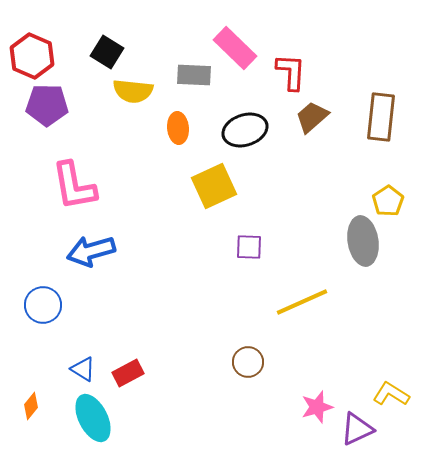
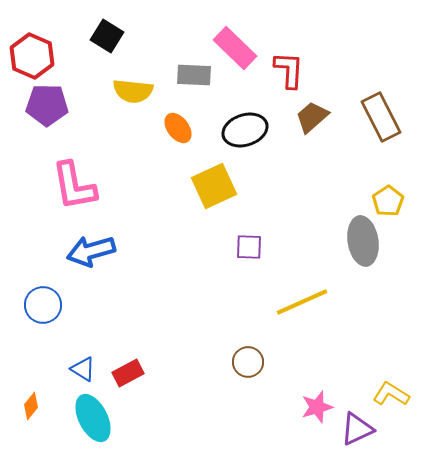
black square: moved 16 px up
red L-shape: moved 2 px left, 2 px up
brown rectangle: rotated 33 degrees counterclockwise
orange ellipse: rotated 32 degrees counterclockwise
